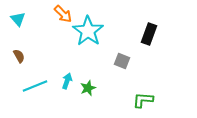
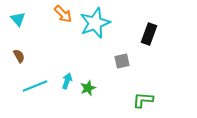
cyan star: moved 7 px right, 8 px up; rotated 16 degrees clockwise
gray square: rotated 35 degrees counterclockwise
